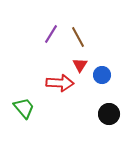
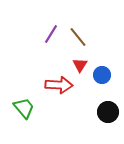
brown line: rotated 10 degrees counterclockwise
red arrow: moved 1 px left, 2 px down
black circle: moved 1 px left, 2 px up
